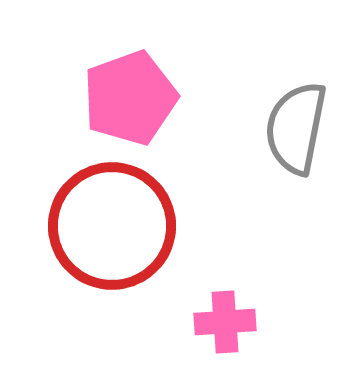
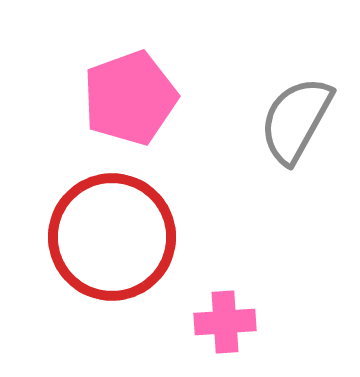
gray semicircle: moved 8 px up; rotated 18 degrees clockwise
red circle: moved 11 px down
